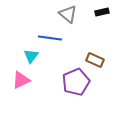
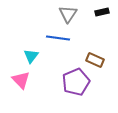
gray triangle: rotated 24 degrees clockwise
blue line: moved 8 px right
pink triangle: rotated 48 degrees counterclockwise
